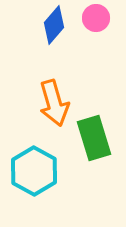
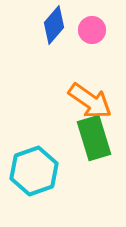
pink circle: moved 4 px left, 12 px down
orange arrow: moved 36 px right, 2 px up; rotated 39 degrees counterclockwise
cyan hexagon: rotated 12 degrees clockwise
